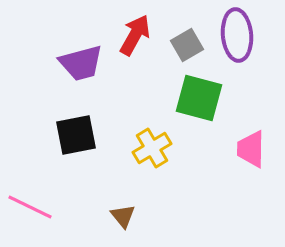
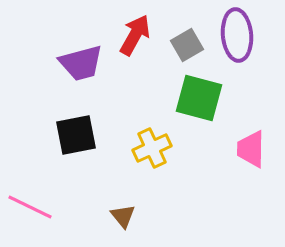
yellow cross: rotated 6 degrees clockwise
